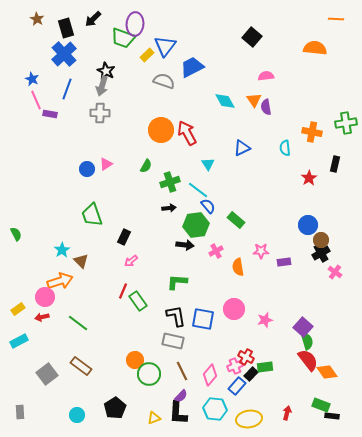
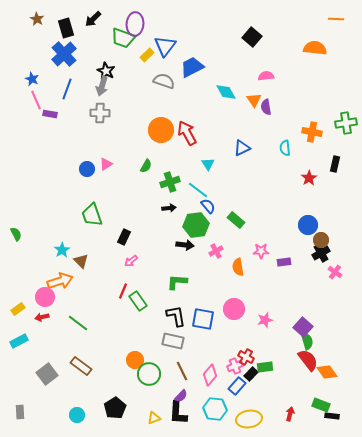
cyan diamond at (225, 101): moved 1 px right, 9 px up
red arrow at (287, 413): moved 3 px right, 1 px down
